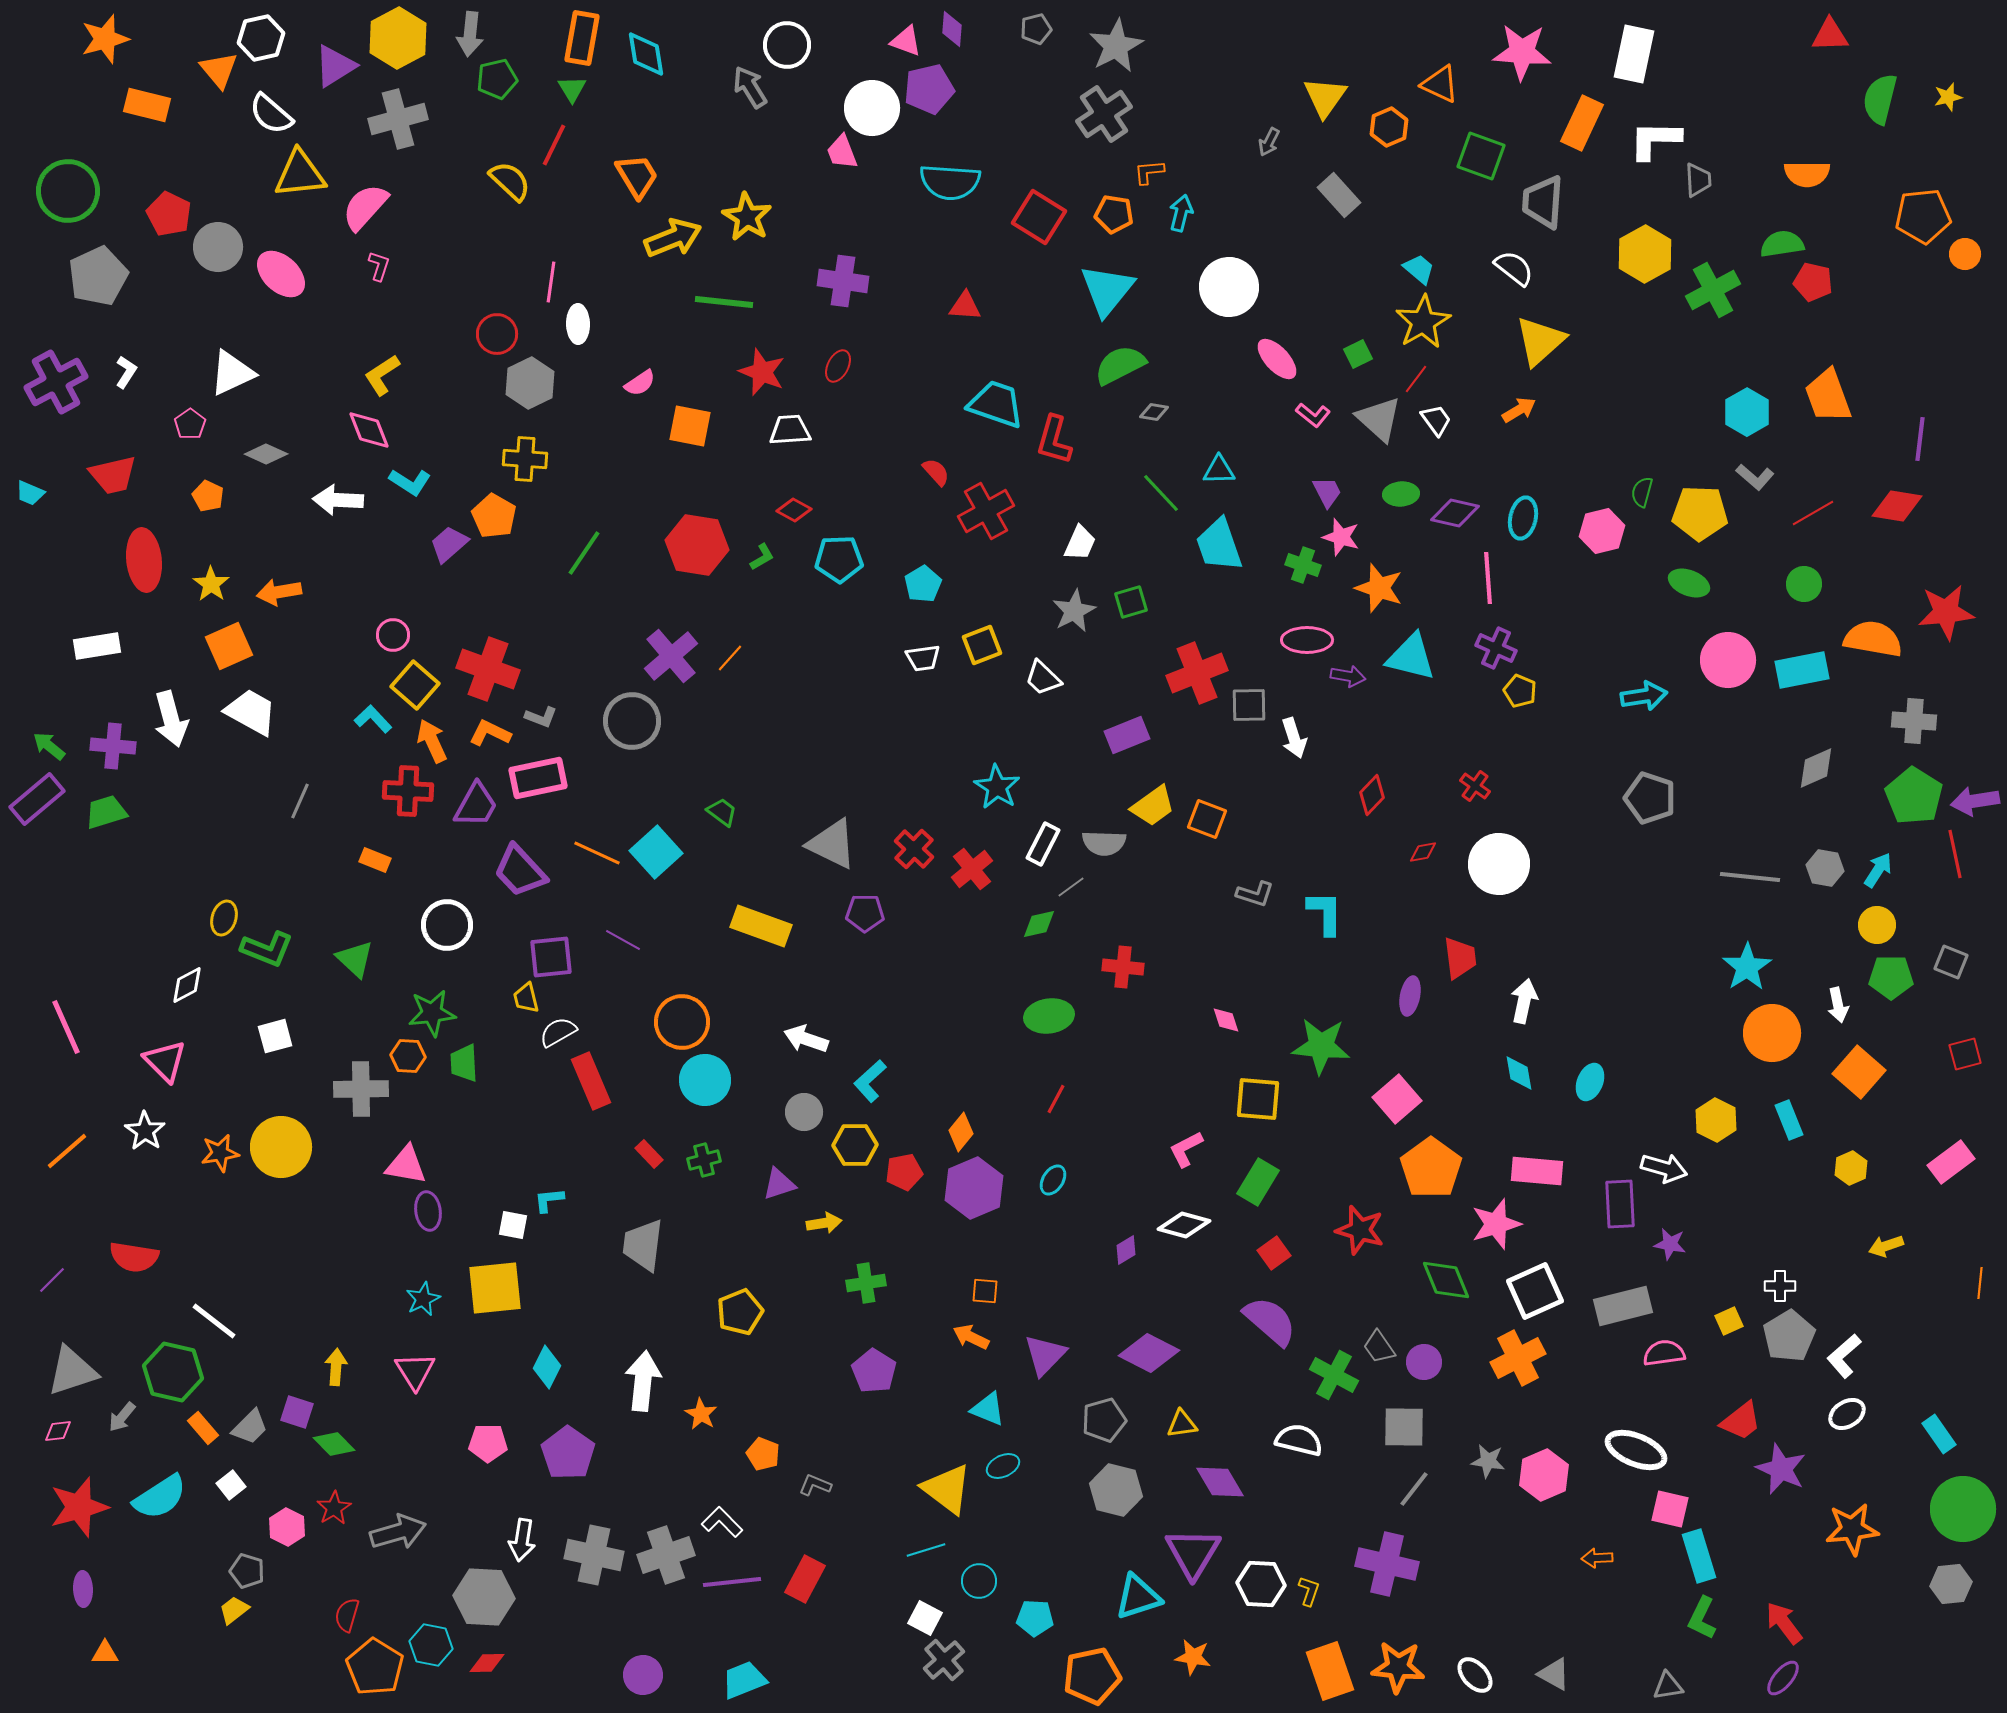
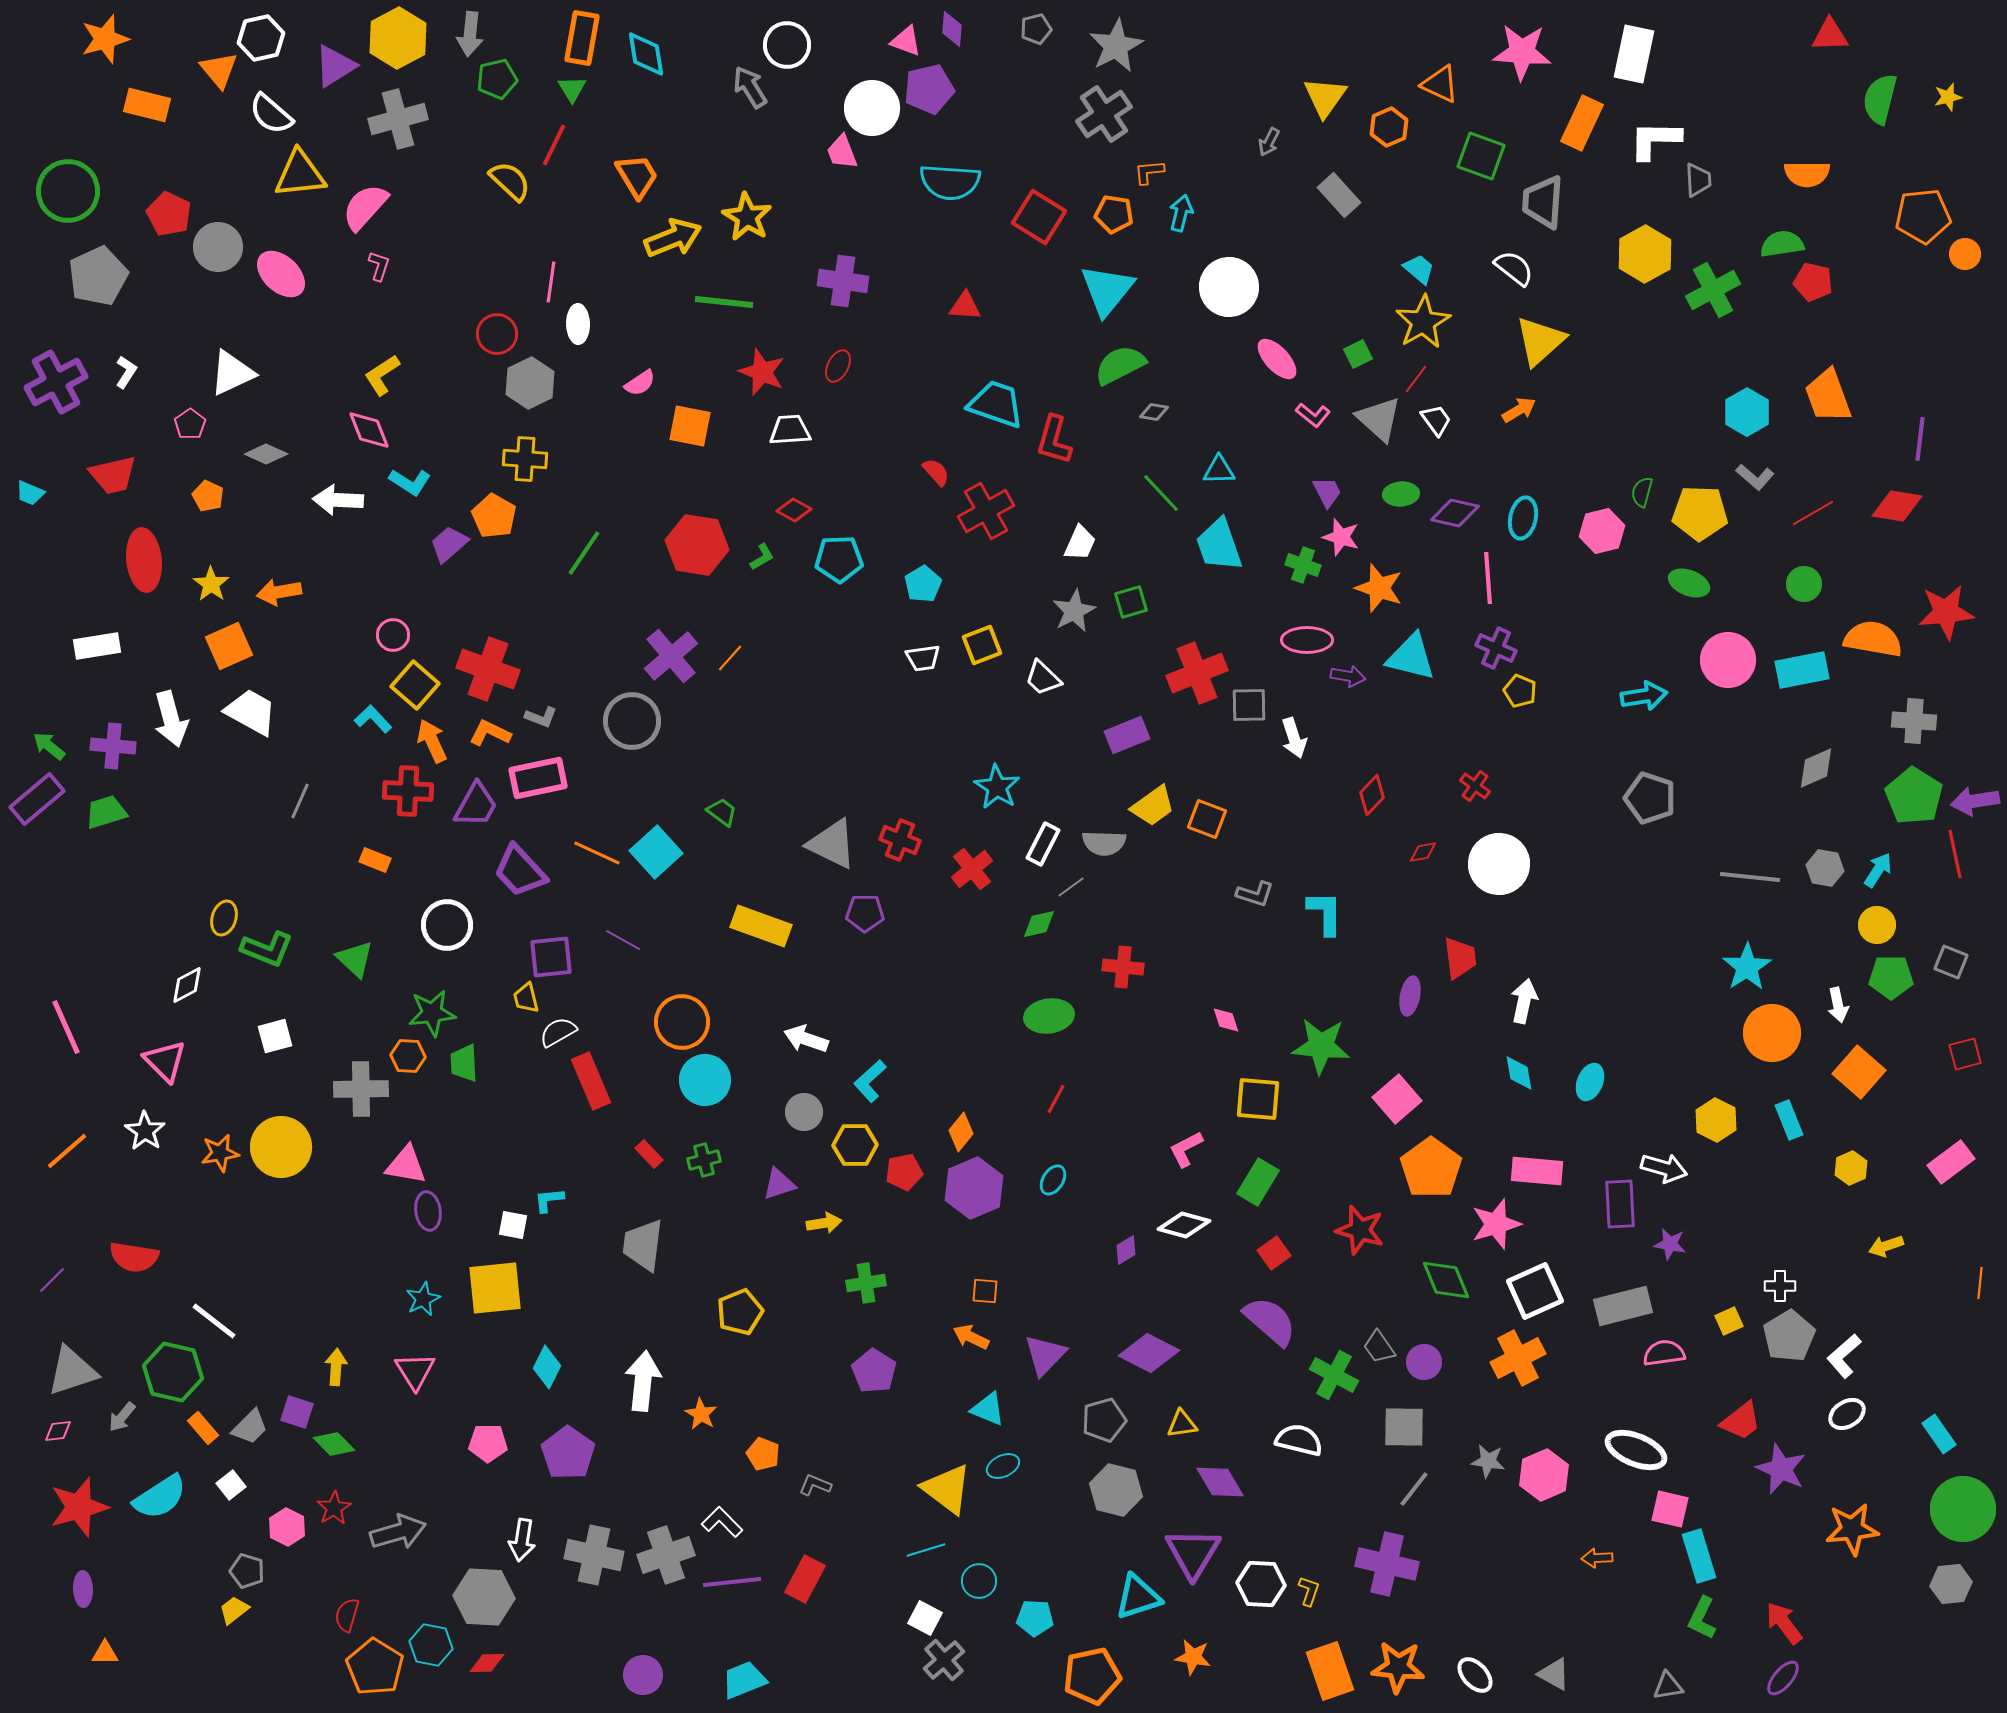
red cross at (914, 849): moved 14 px left, 9 px up; rotated 21 degrees counterclockwise
